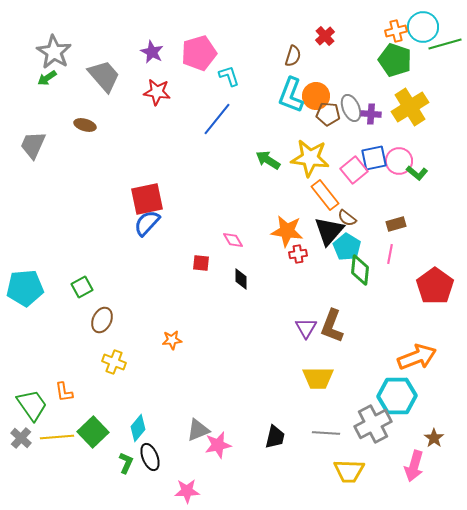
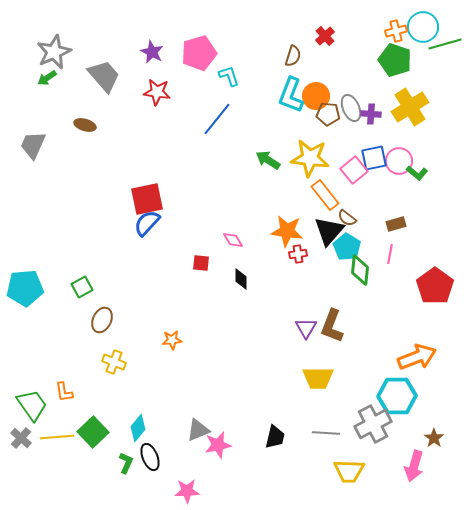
gray star at (54, 52): rotated 16 degrees clockwise
